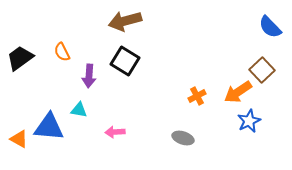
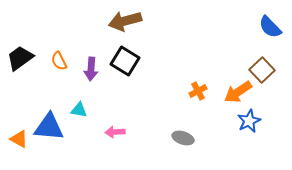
orange semicircle: moved 3 px left, 9 px down
purple arrow: moved 2 px right, 7 px up
orange cross: moved 1 px right, 5 px up
